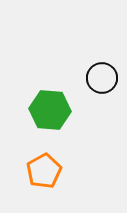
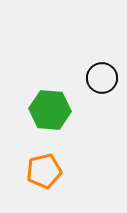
orange pentagon: rotated 16 degrees clockwise
